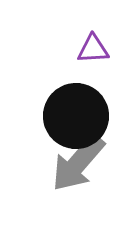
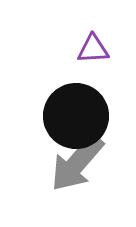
gray arrow: moved 1 px left
